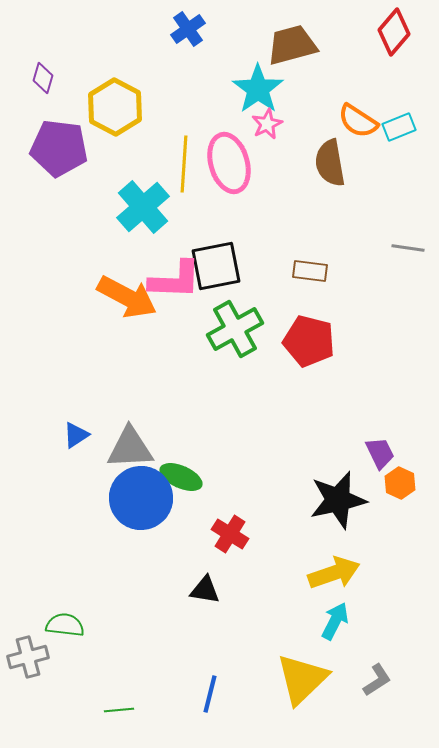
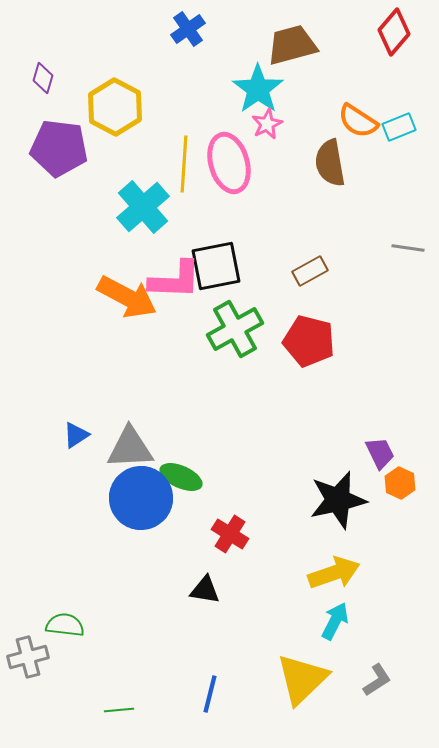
brown rectangle: rotated 36 degrees counterclockwise
